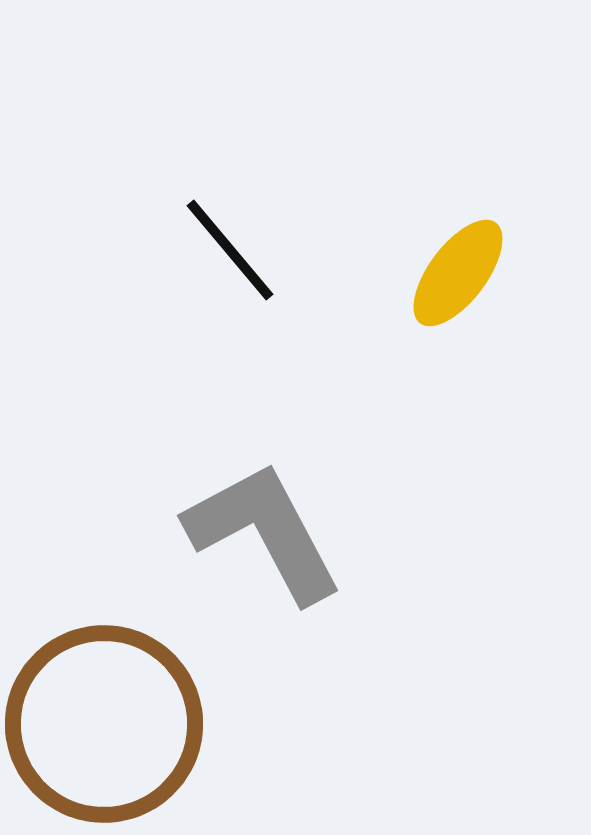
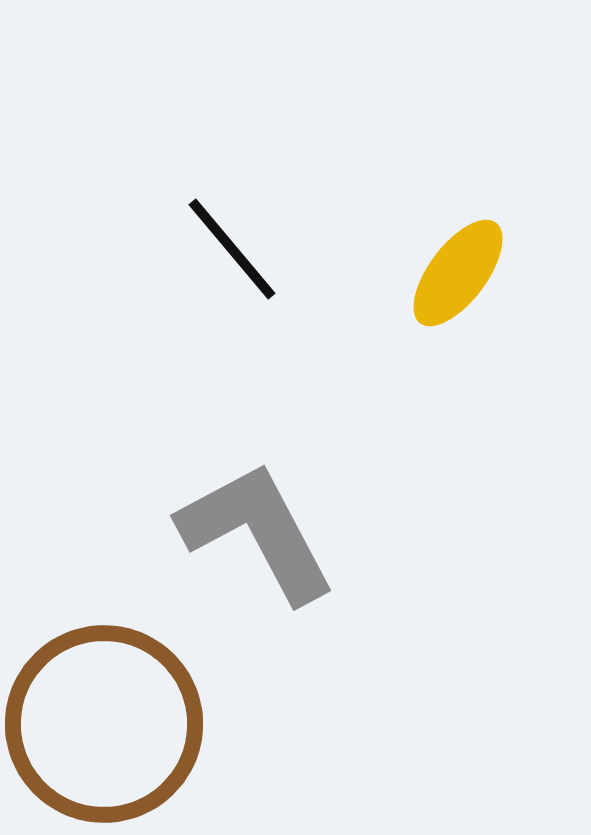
black line: moved 2 px right, 1 px up
gray L-shape: moved 7 px left
